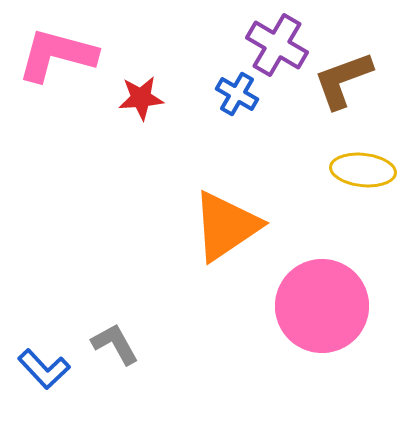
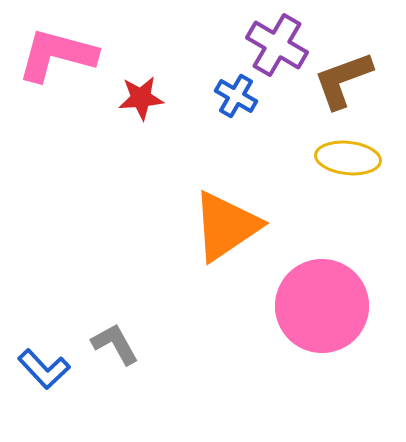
blue cross: moved 1 px left, 2 px down
yellow ellipse: moved 15 px left, 12 px up
